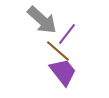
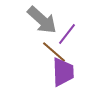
brown line: moved 4 px left, 1 px down
purple trapezoid: rotated 36 degrees clockwise
